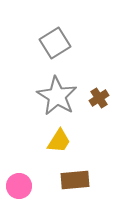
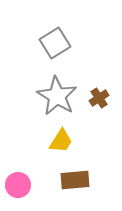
yellow trapezoid: moved 2 px right
pink circle: moved 1 px left, 1 px up
